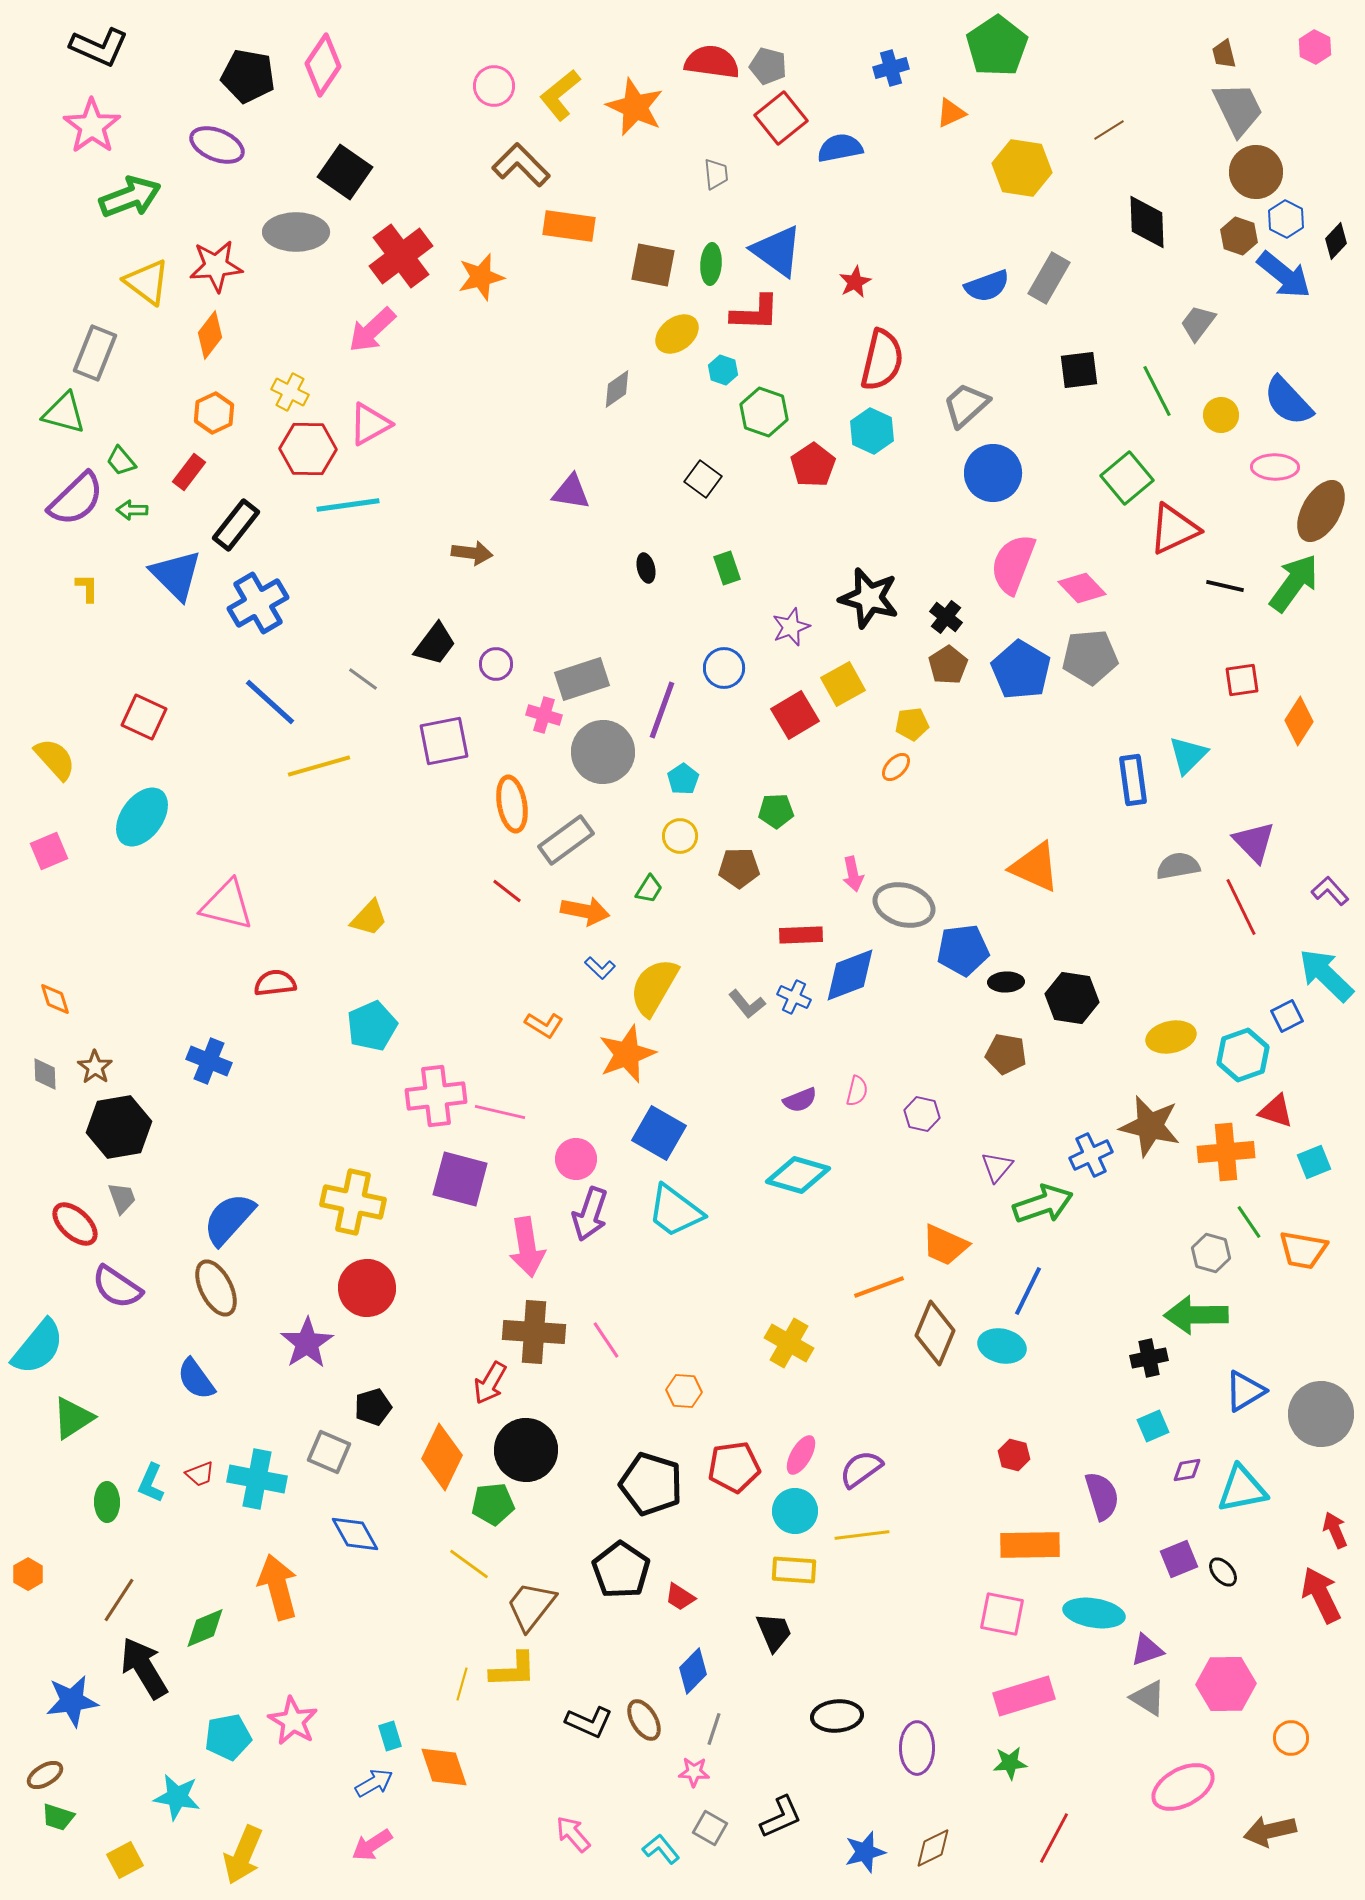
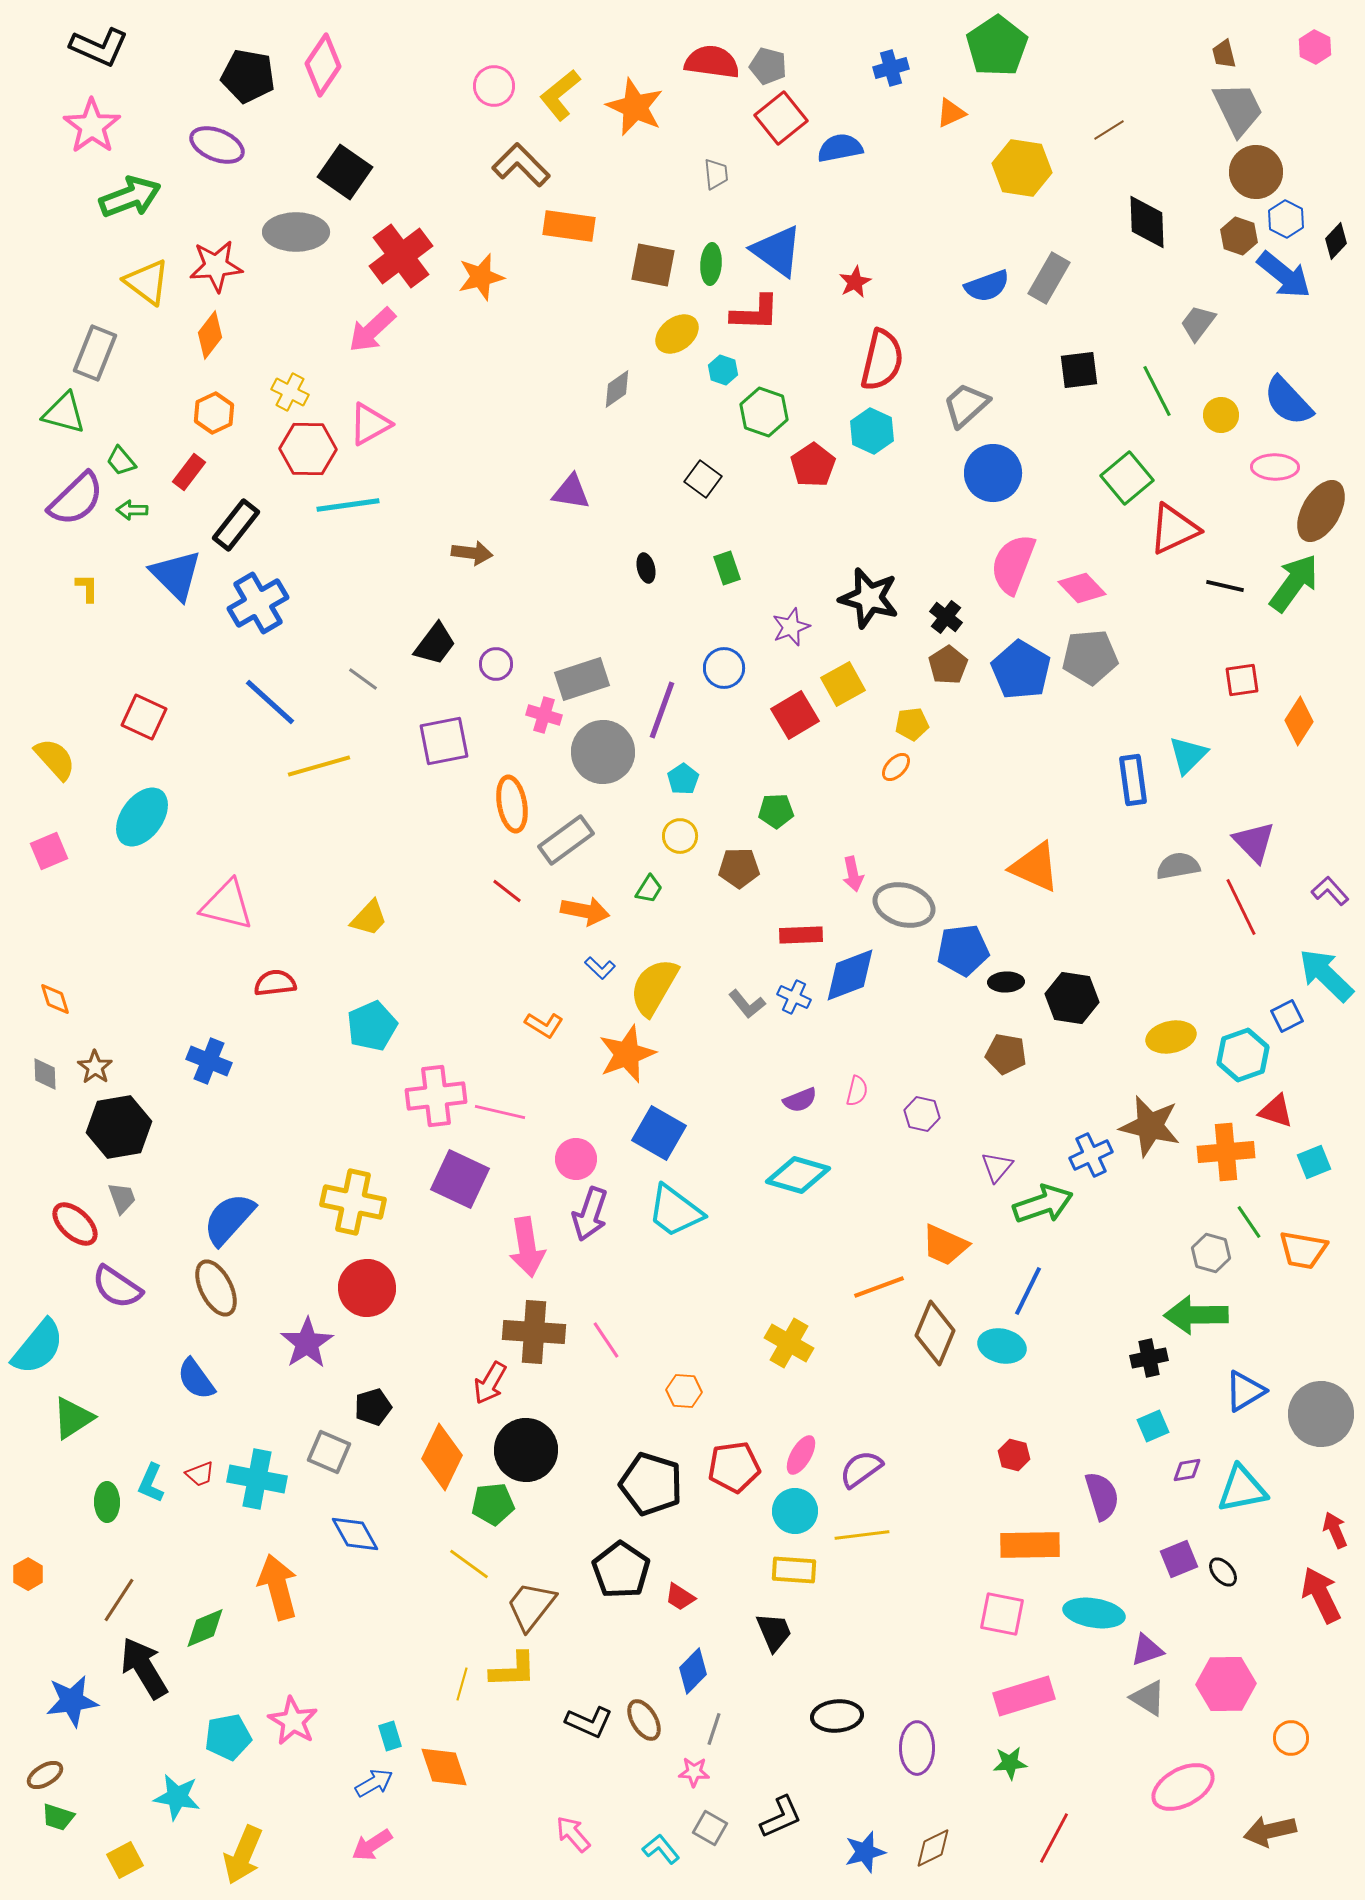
purple square at (460, 1179): rotated 10 degrees clockwise
